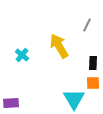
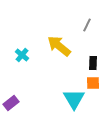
yellow arrow: rotated 20 degrees counterclockwise
purple rectangle: rotated 35 degrees counterclockwise
